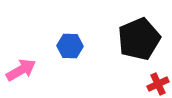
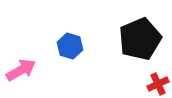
black pentagon: moved 1 px right
blue hexagon: rotated 15 degrees clockwise
